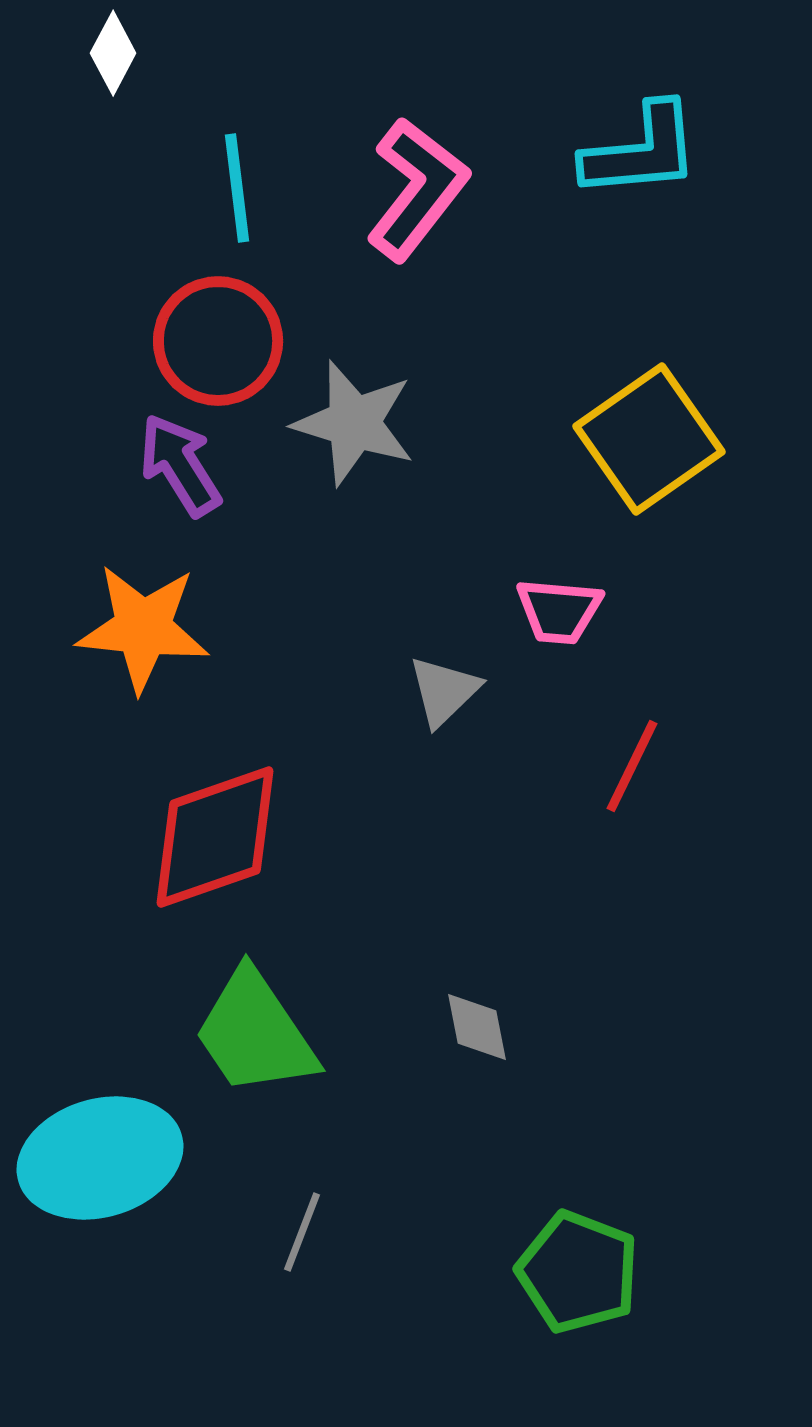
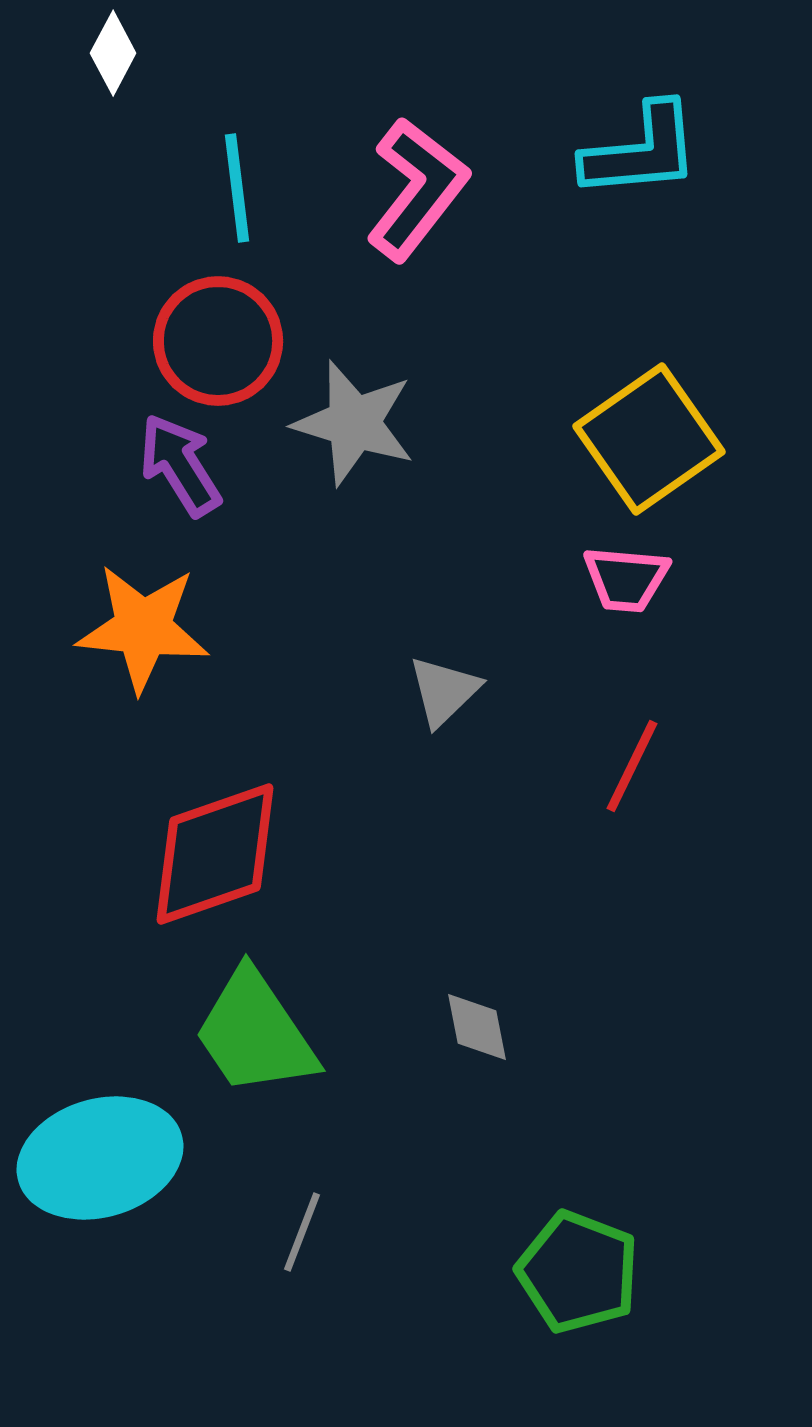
pink trapezoid: moved 67 px right, 32 px up
red diamond: moved 17 px down
